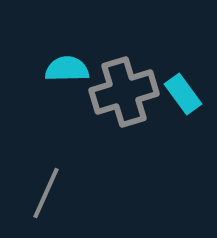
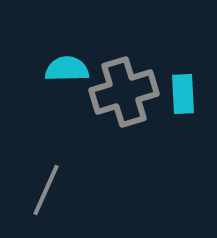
cyan rectangle: rotated 33 degrees clockwise
gray line: moved 3 px up
